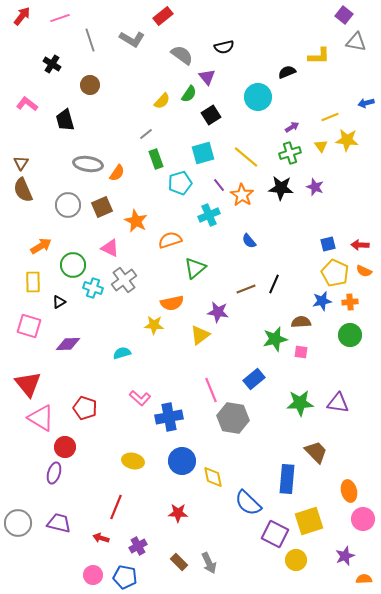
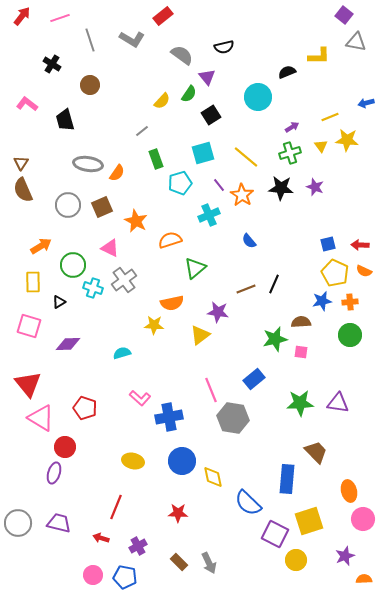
gray line at (146, 134): moved 4 px left, 3 px up
